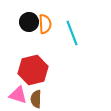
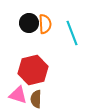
black circle: moved 1 px down
